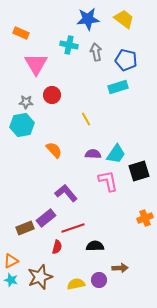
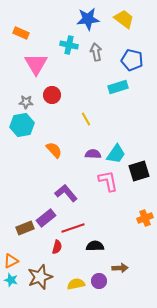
blue pentagon: moved 6 px right
purple circle: moved 1 px down
